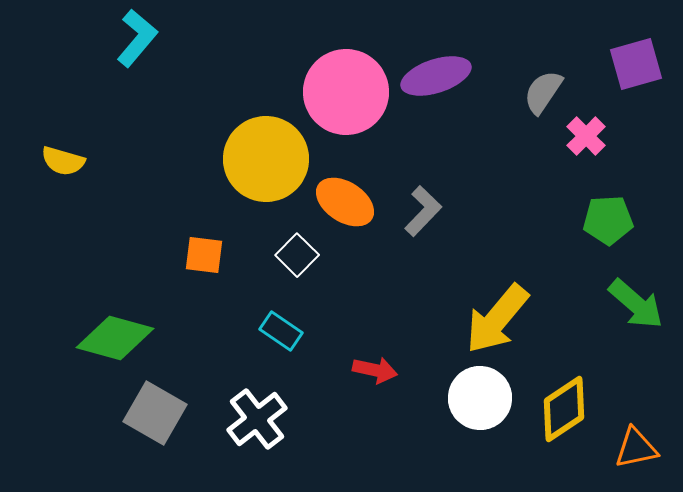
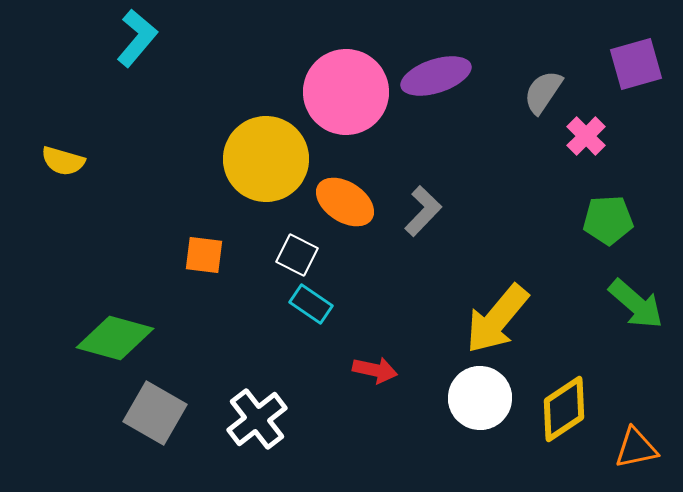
white square: rotated 18 degrees counterclockwise
cyan rectangle: moved 30 px right, 27 px up
